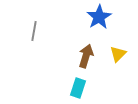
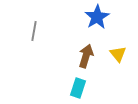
blue star: moved 2 px left
yellow triangle: rotated 24 degrees counterclockwise
